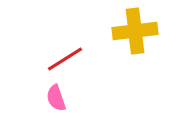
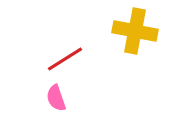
yellow cross: rotated 18 degrees clockwise
